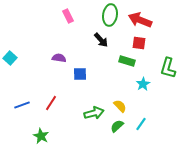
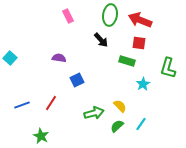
blue square: moved 3 px left, 6 px down; rotated 24 degrees counterclockwise
